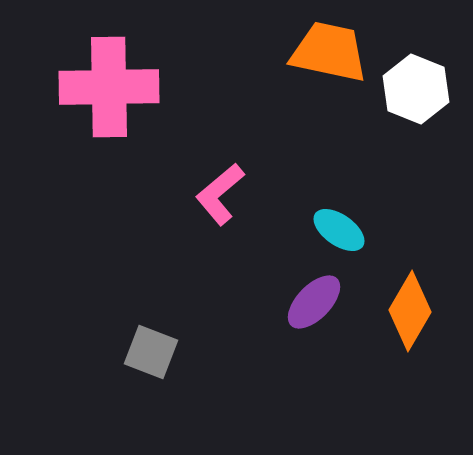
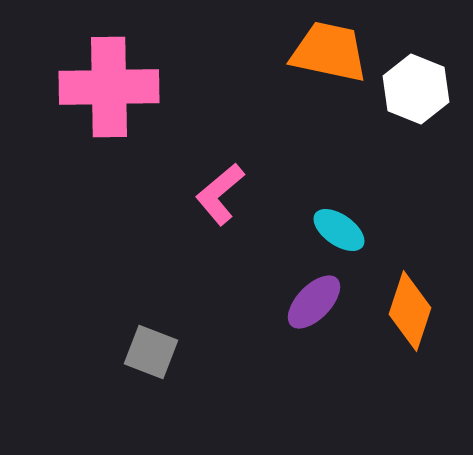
orange diamond: rotated 12 degrees counterclockwise
